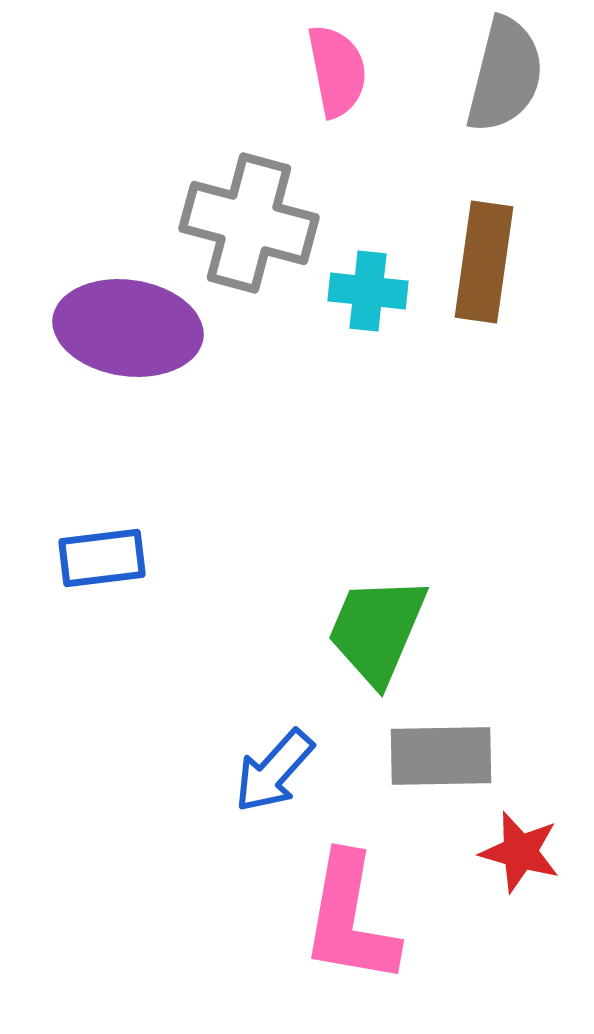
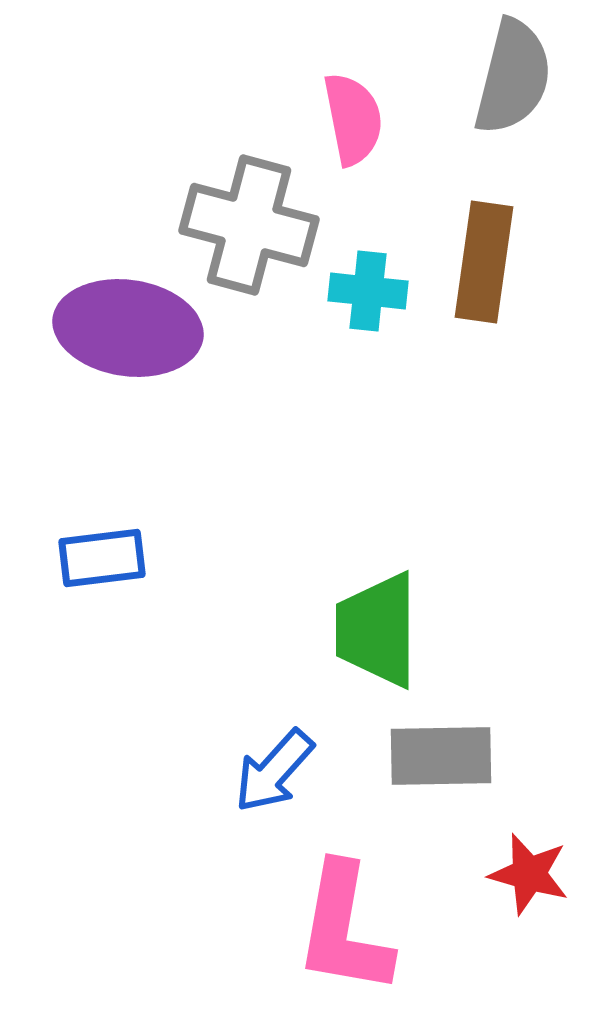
pink semicircle: moved 16 px right, 48 px down
gray semicircle: moved 8 px right, 2 px down
gray cross: moved 2 px down
green trapezoid: rotated 23 degrees counterclockwise
red star: moved 9 px right, 22 px down
pink L-shape: moved 6 px left, 10 px down
